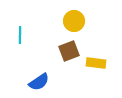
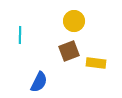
blue semicircle: rotated 30 degrees counterclockwise
